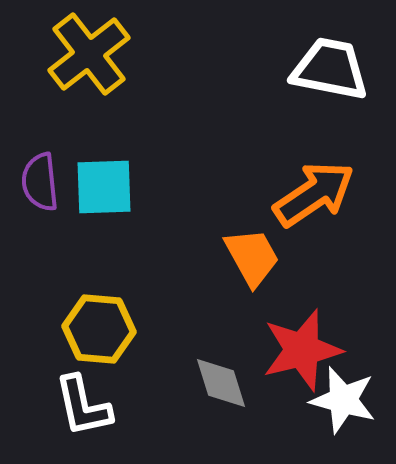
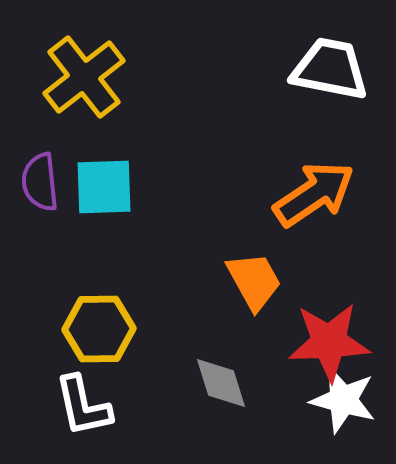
yellow cross: moved 5 px left, 23 px down
orange trapezoid: moved 2 px right, 24 px down
yellow hexagon: rotated 6 degrees counterclockwise
red star: moved 27 px right, 8 px up; rotated 12 degrees clockwise
